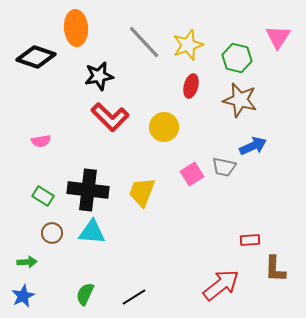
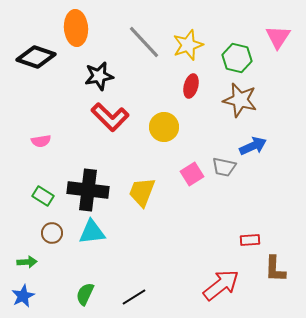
cyan triangle: rotated 12 degrees counterclockwise
